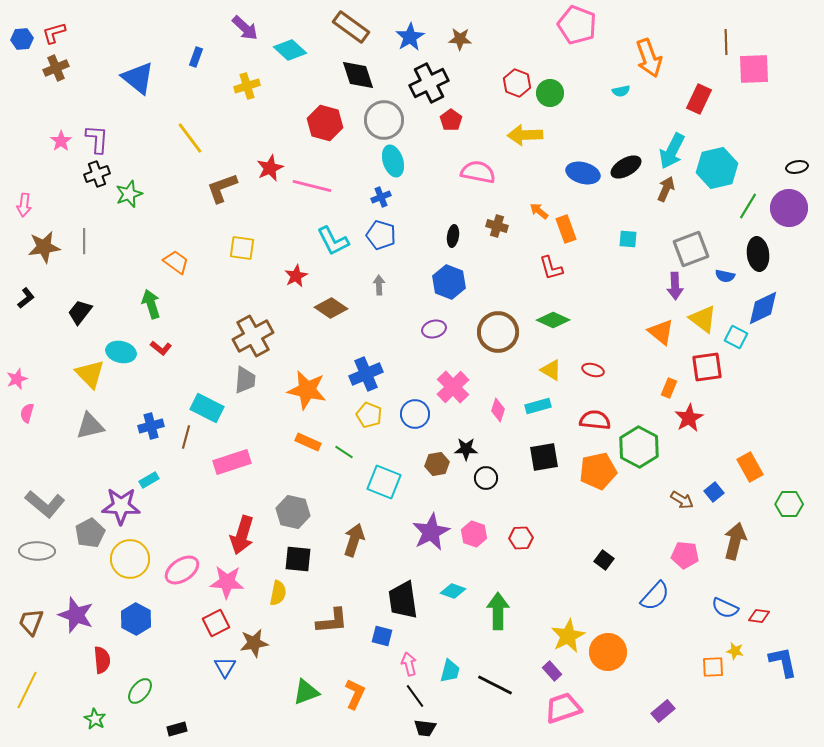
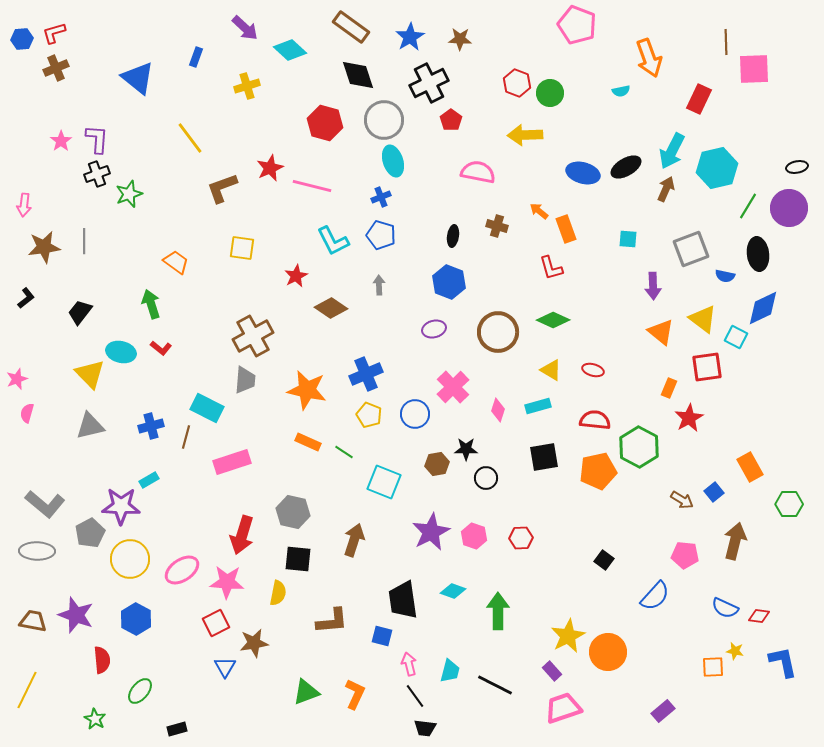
purple arrow at (675, 286): moved 22 px left
pink hexagon at (474, 534): moved 2 px down
brown trapezoid at (31, 622): moved 2 px right, 1 px up; rotated 80 degrees clockwise
